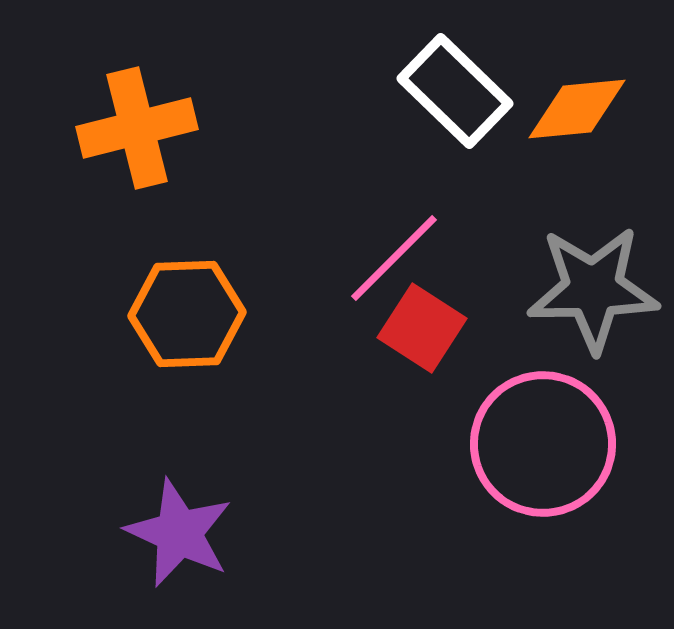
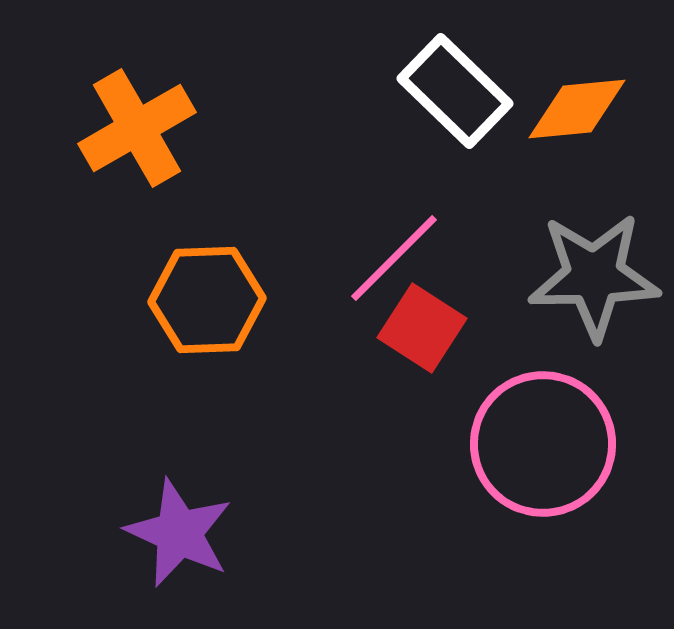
orange cross: rotated 16 degrees counterclockwise
gray star: moved 1 px right, 13 px up
orange hexagon: moved 20 px right, 14 px up
